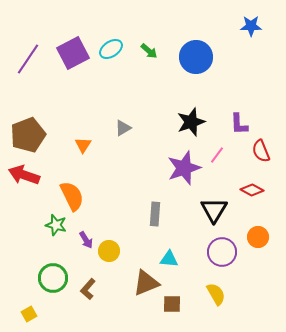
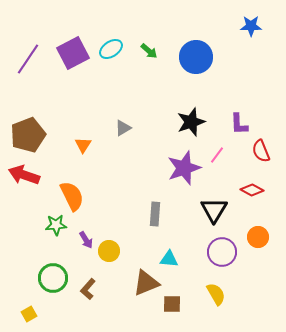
green star: rotated 20 degrees counterclockwise
